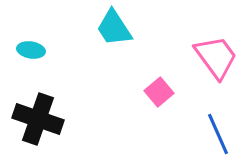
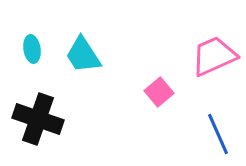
cyan trapezoid: moved 31 px left, 27 px down
cyan ellipse: moved 1 px right, 1 px up; rotated 72 degrees clockwise
pink trapezoid: moved 2 px left, 1 px up; rotated 78 degrees counterclockwise
